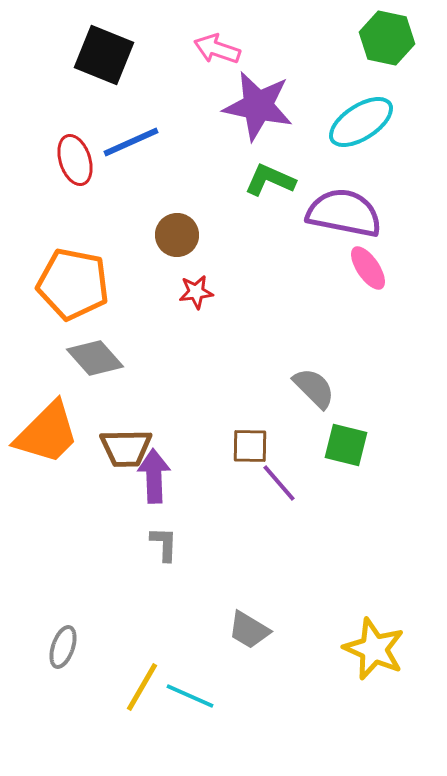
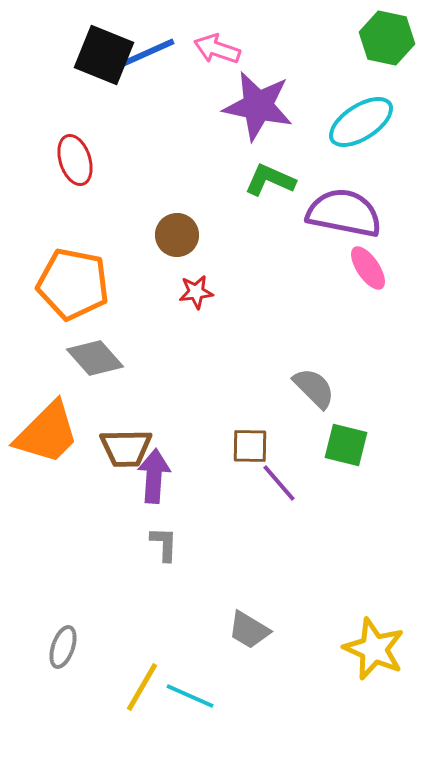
blue line: moved 16 px right, 89 px up
purple arrow: rotated 6 degrees clockwise
